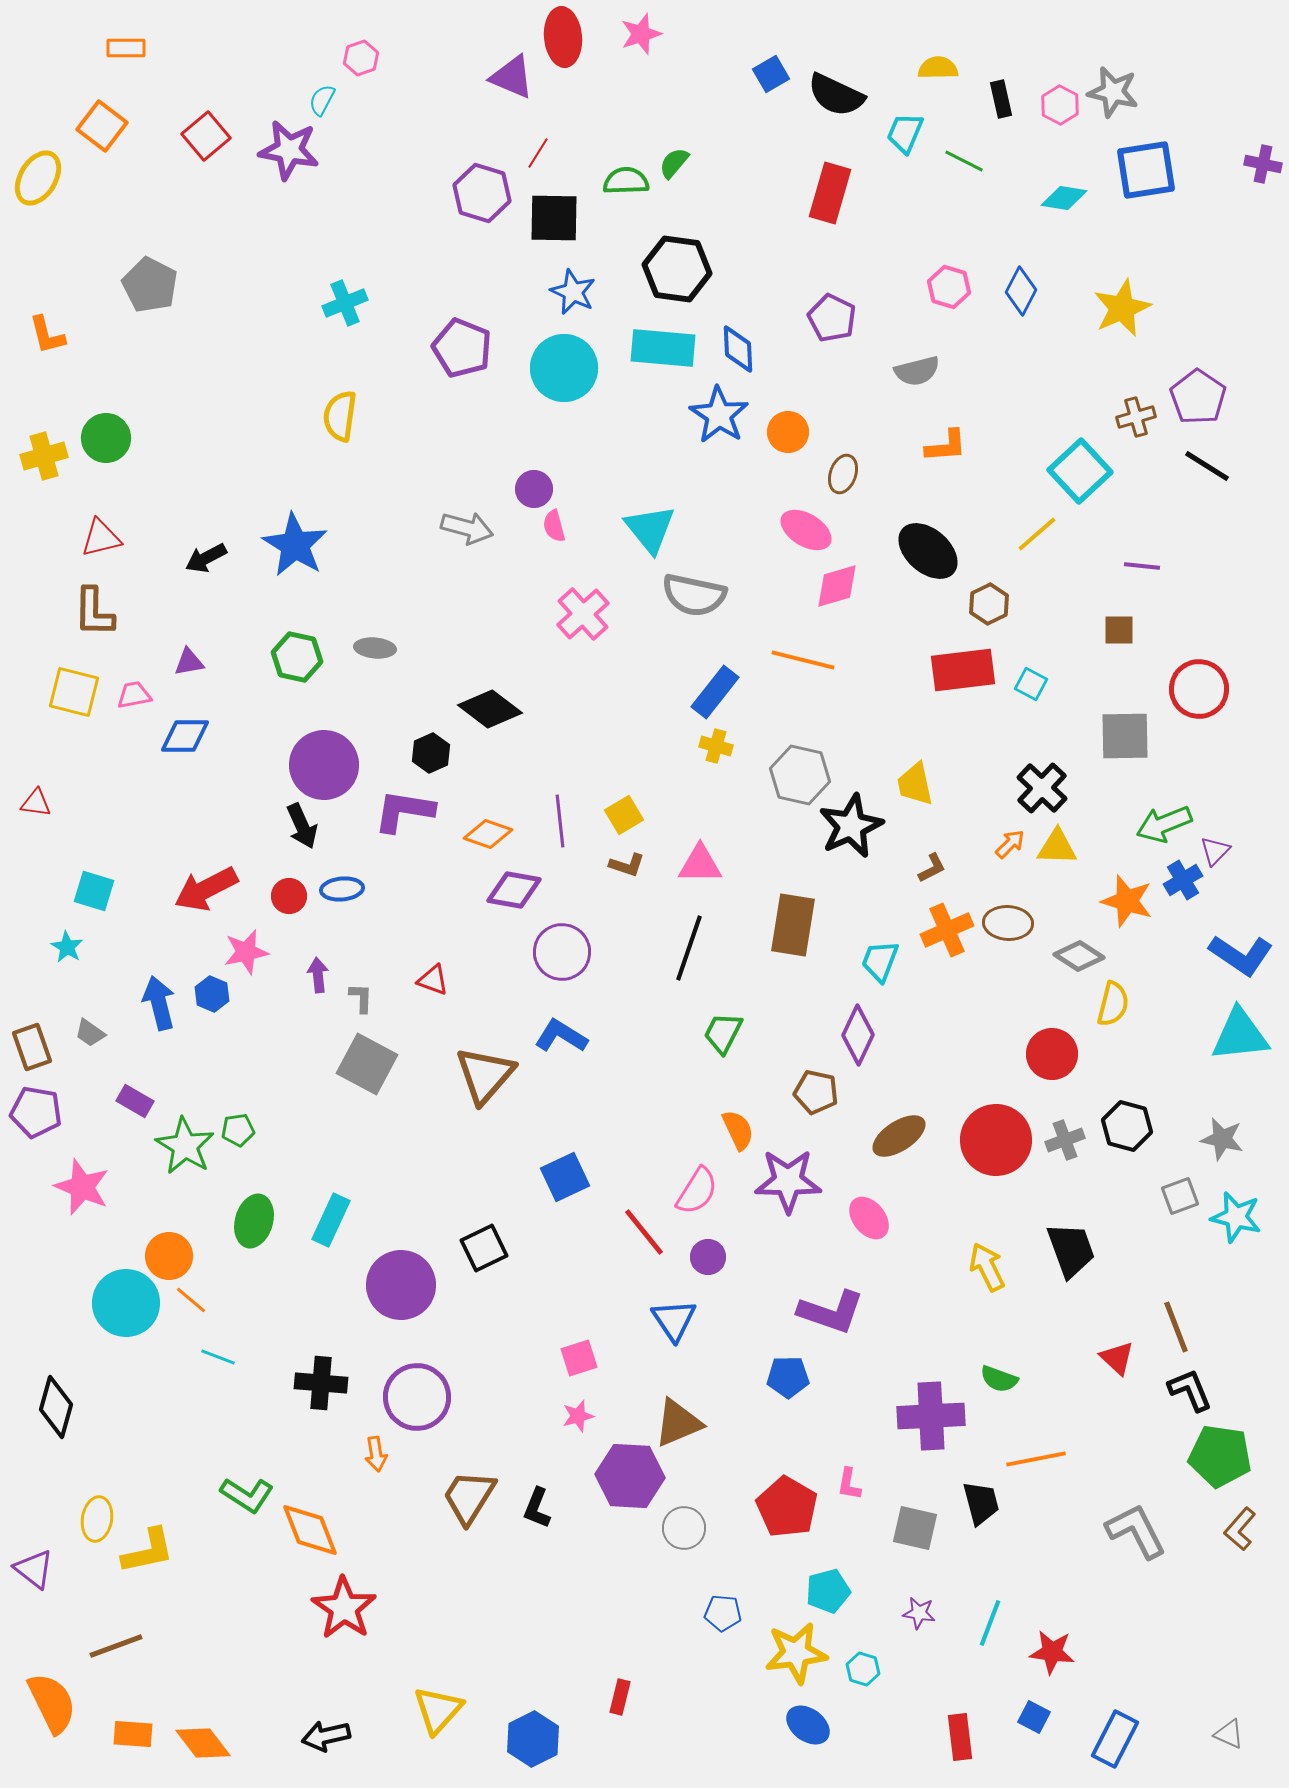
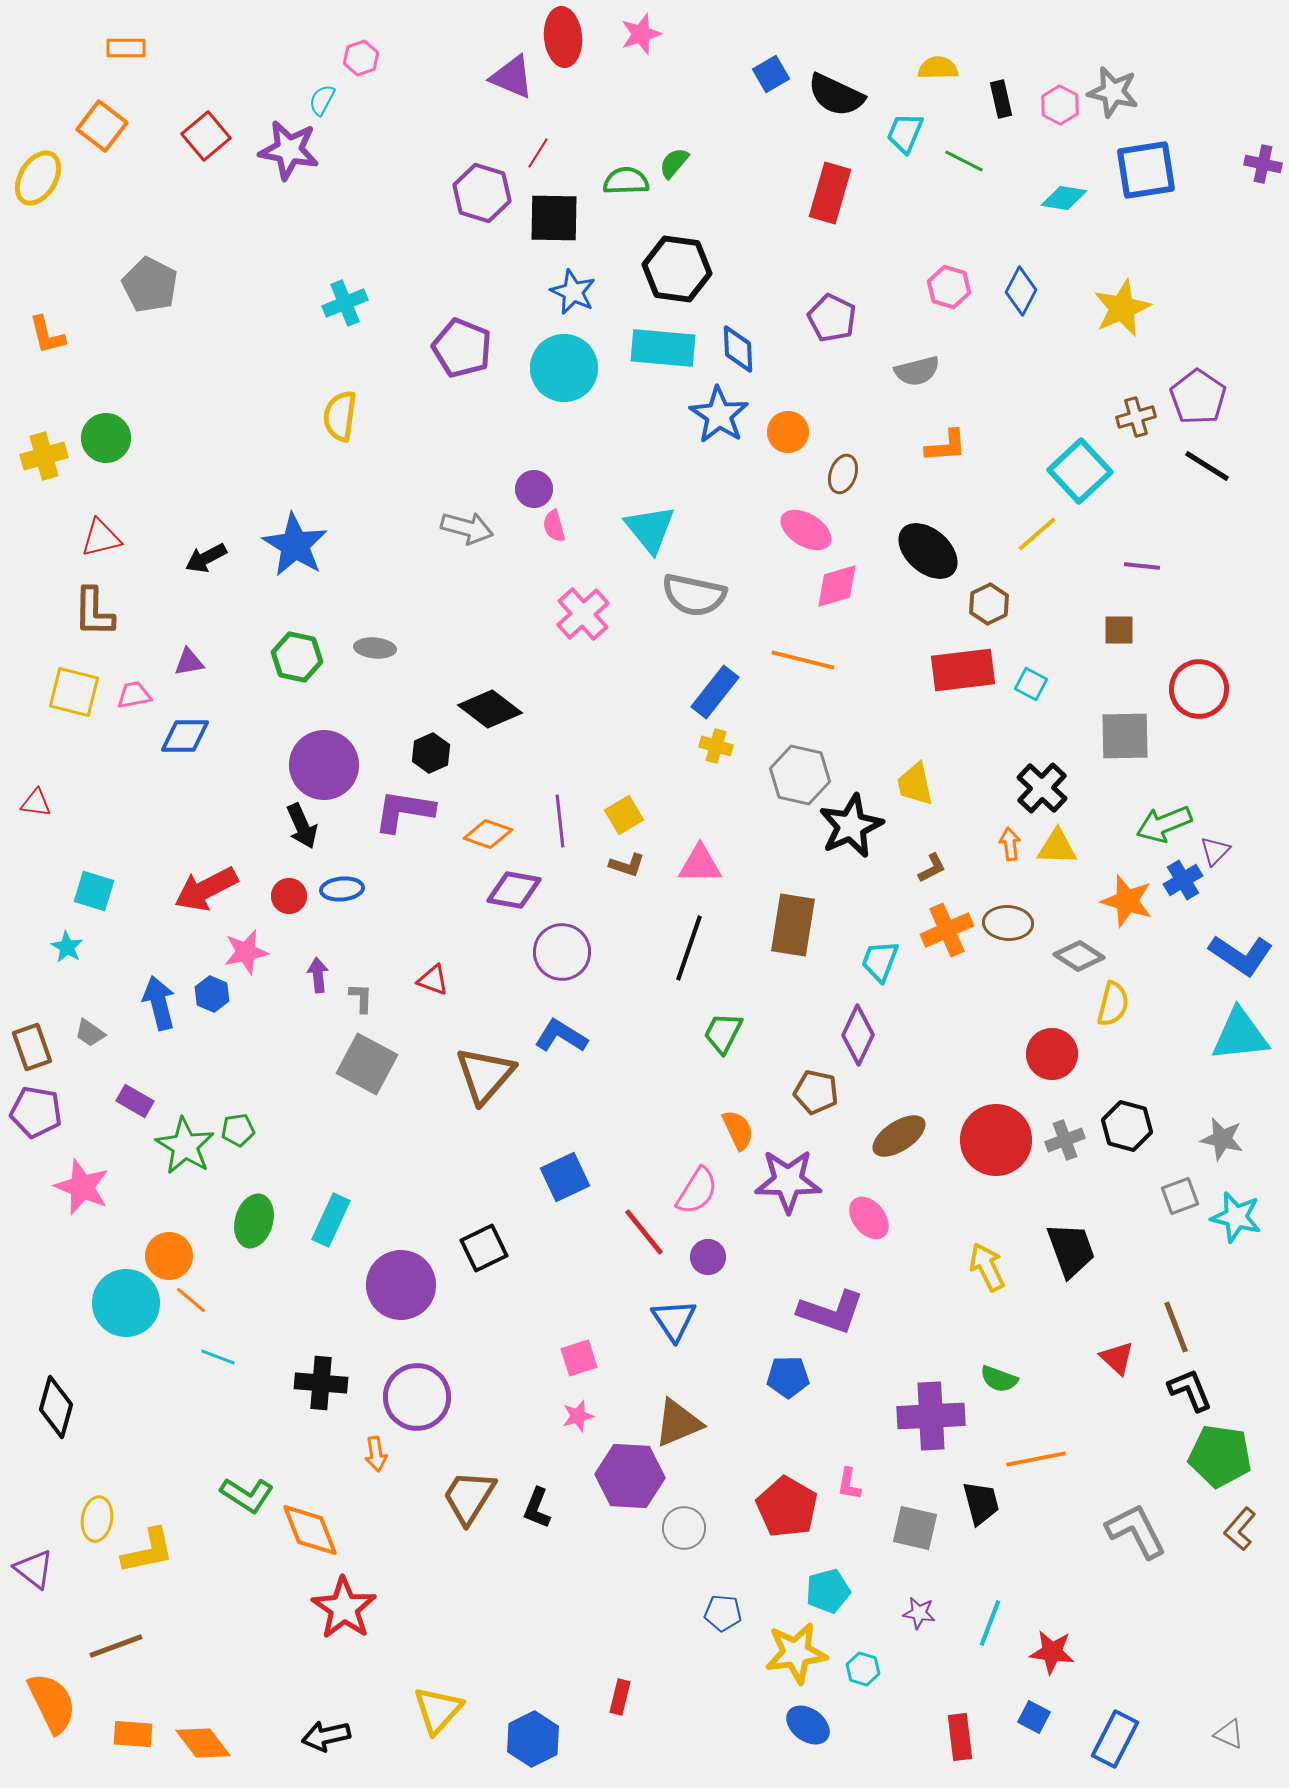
orange arrow at (1010, 844): rotated 52 degrees counterclockwise
